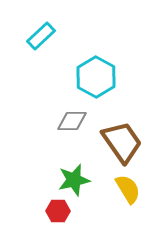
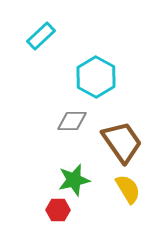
red hexagon: moved 1 px up
